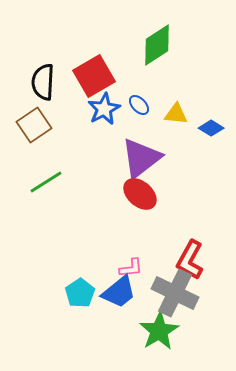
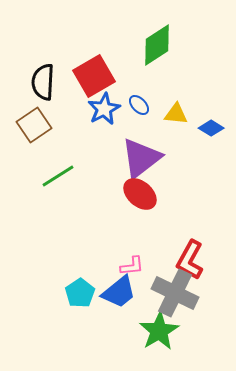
green line: moved 12 px right, 6 px up
pink L-shape: moved 1 px right, 2 px up
